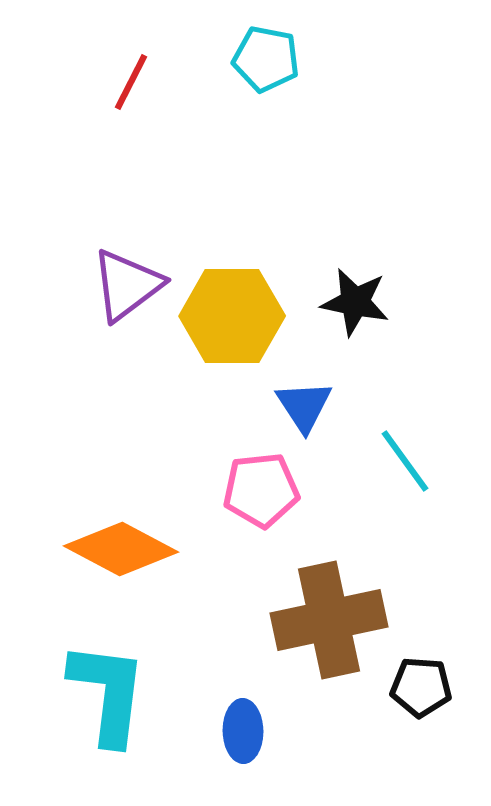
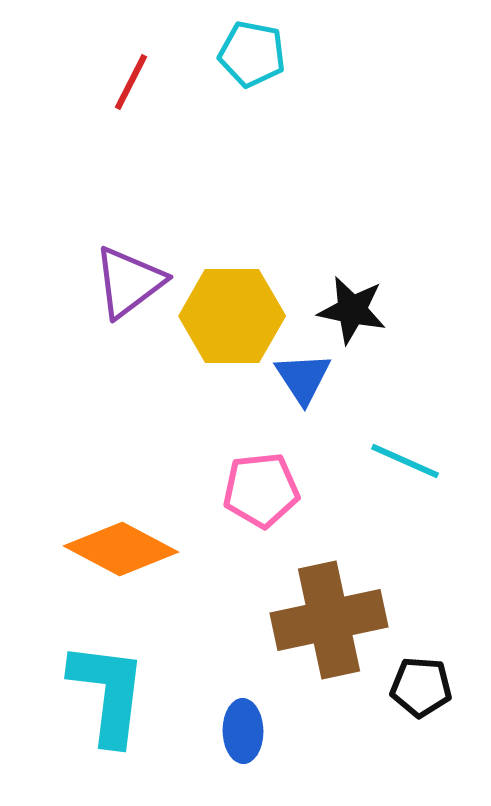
cyan pentagon: moved 14 px left, 5 px up
purple triangle: moved 2 px right, 3 px up
black star: moved 3 px left, 8 px down
blue triangle: moved 1 px left, 28 px up
cyan line: rotated 30 degrees counterclockwise
